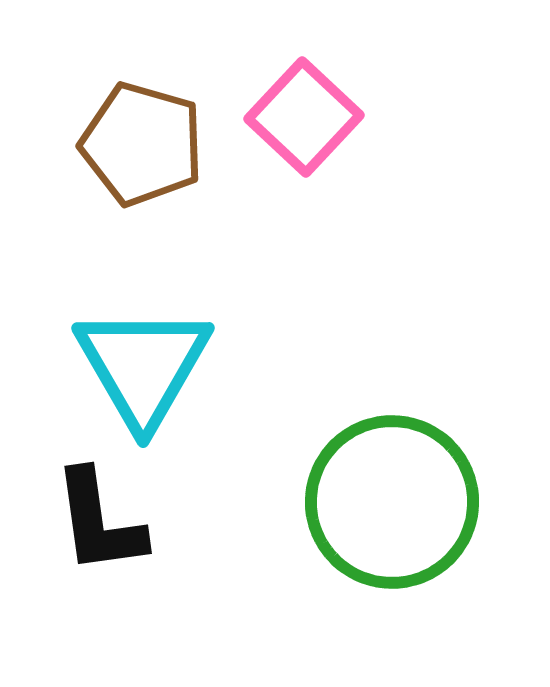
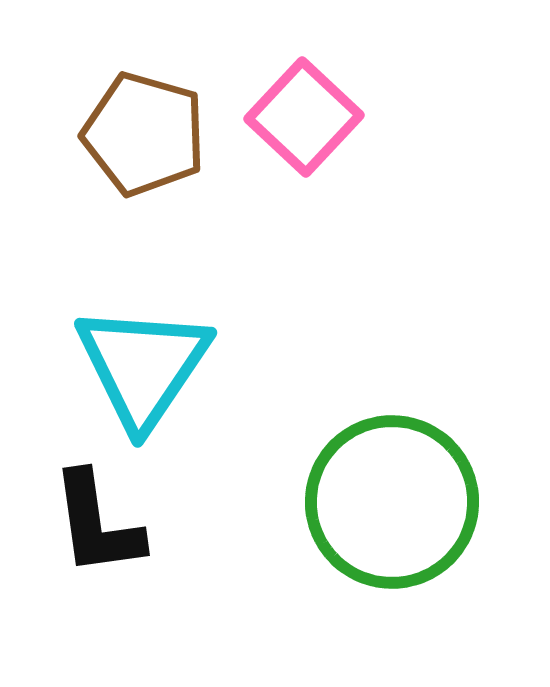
brown pentagon: moved 2 px right, 10 px up
cyan triangle: rotated 4 degrees clockwise
black L-shape: moved 2 px left, 2 px down
